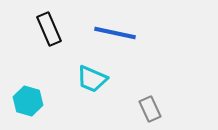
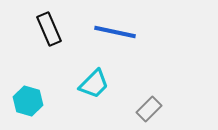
blue line: moved 1 px up
cyan trapezoid: moved 2 px right, 5 px down; rotated 68 degrees counterclockwise
gray rectangle: moved 1 px left; rotated 70 degrees clockwise
